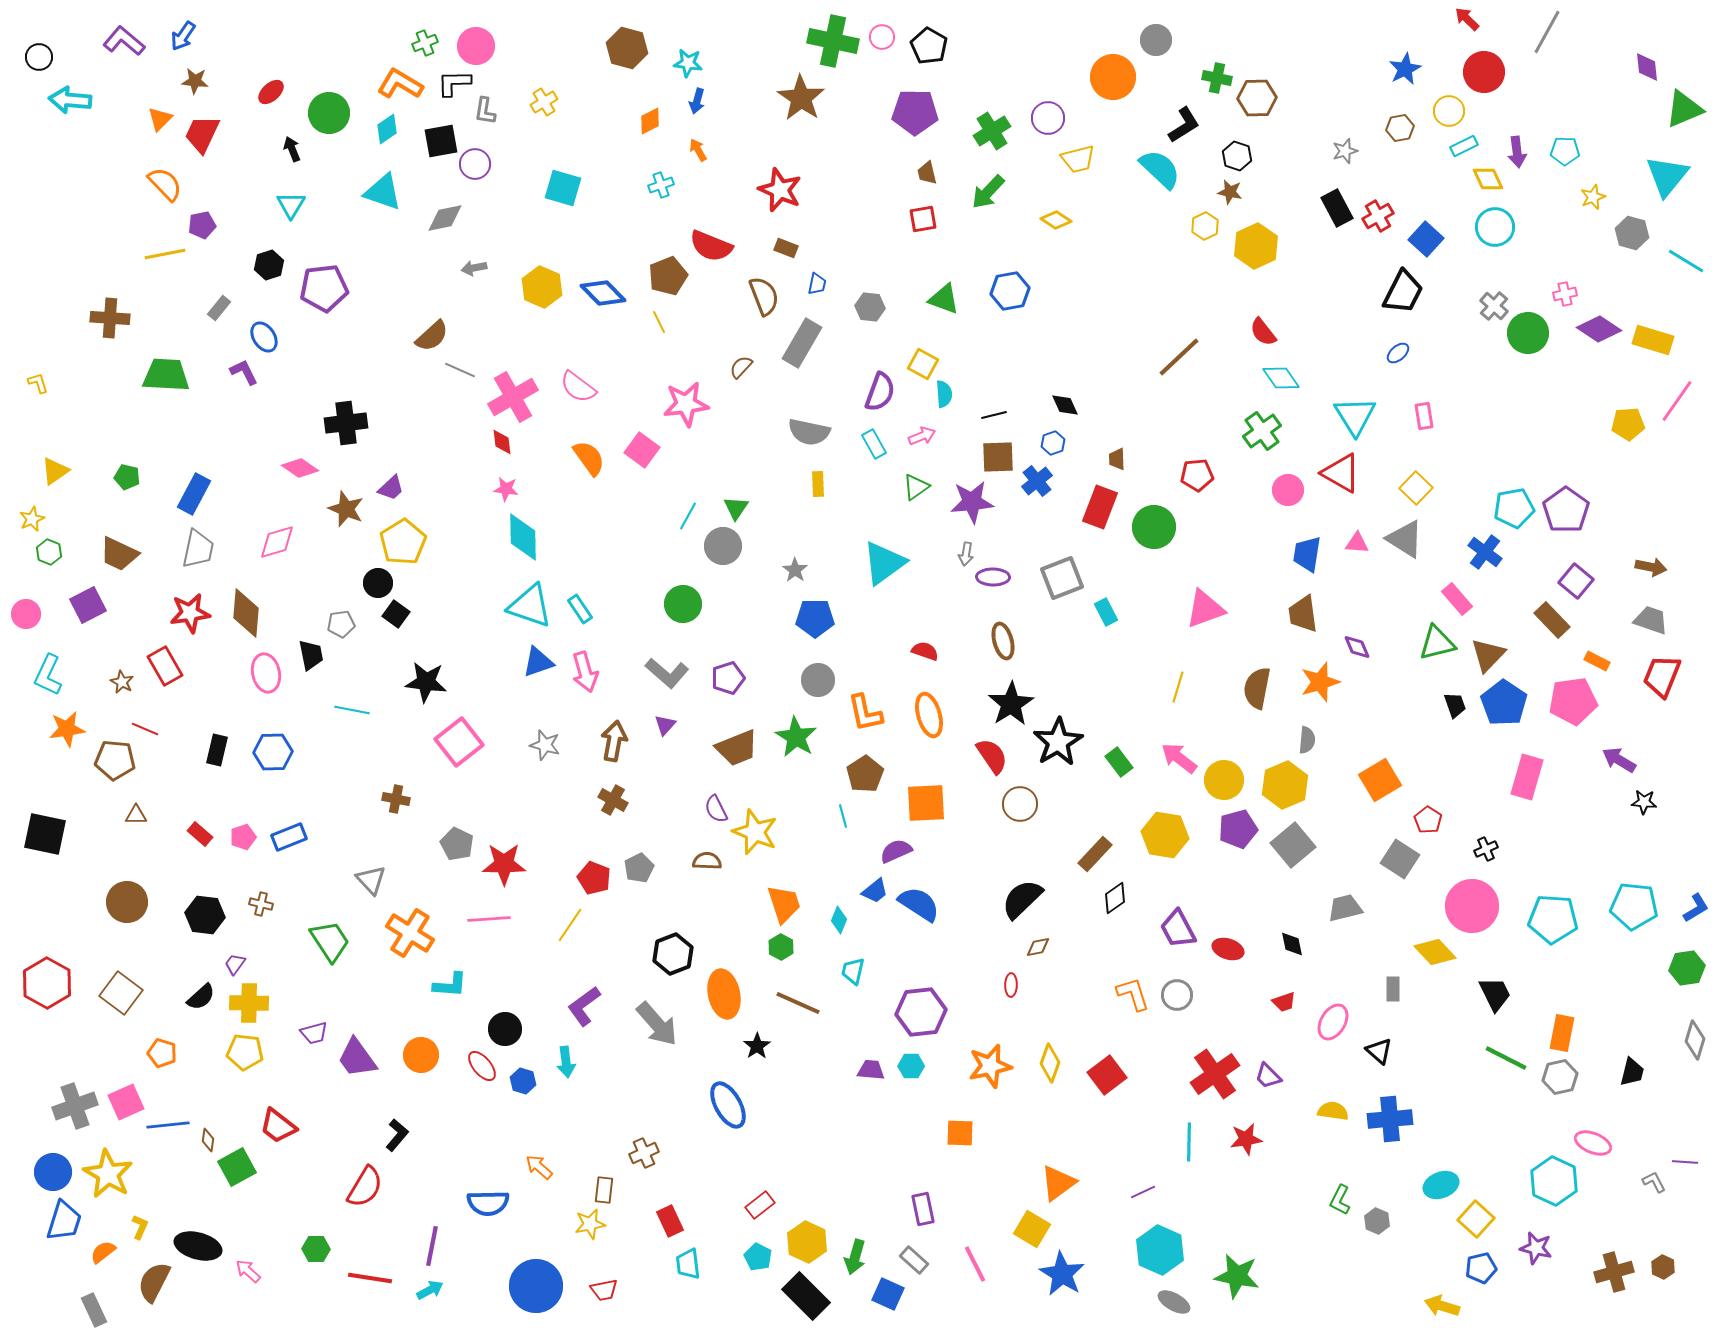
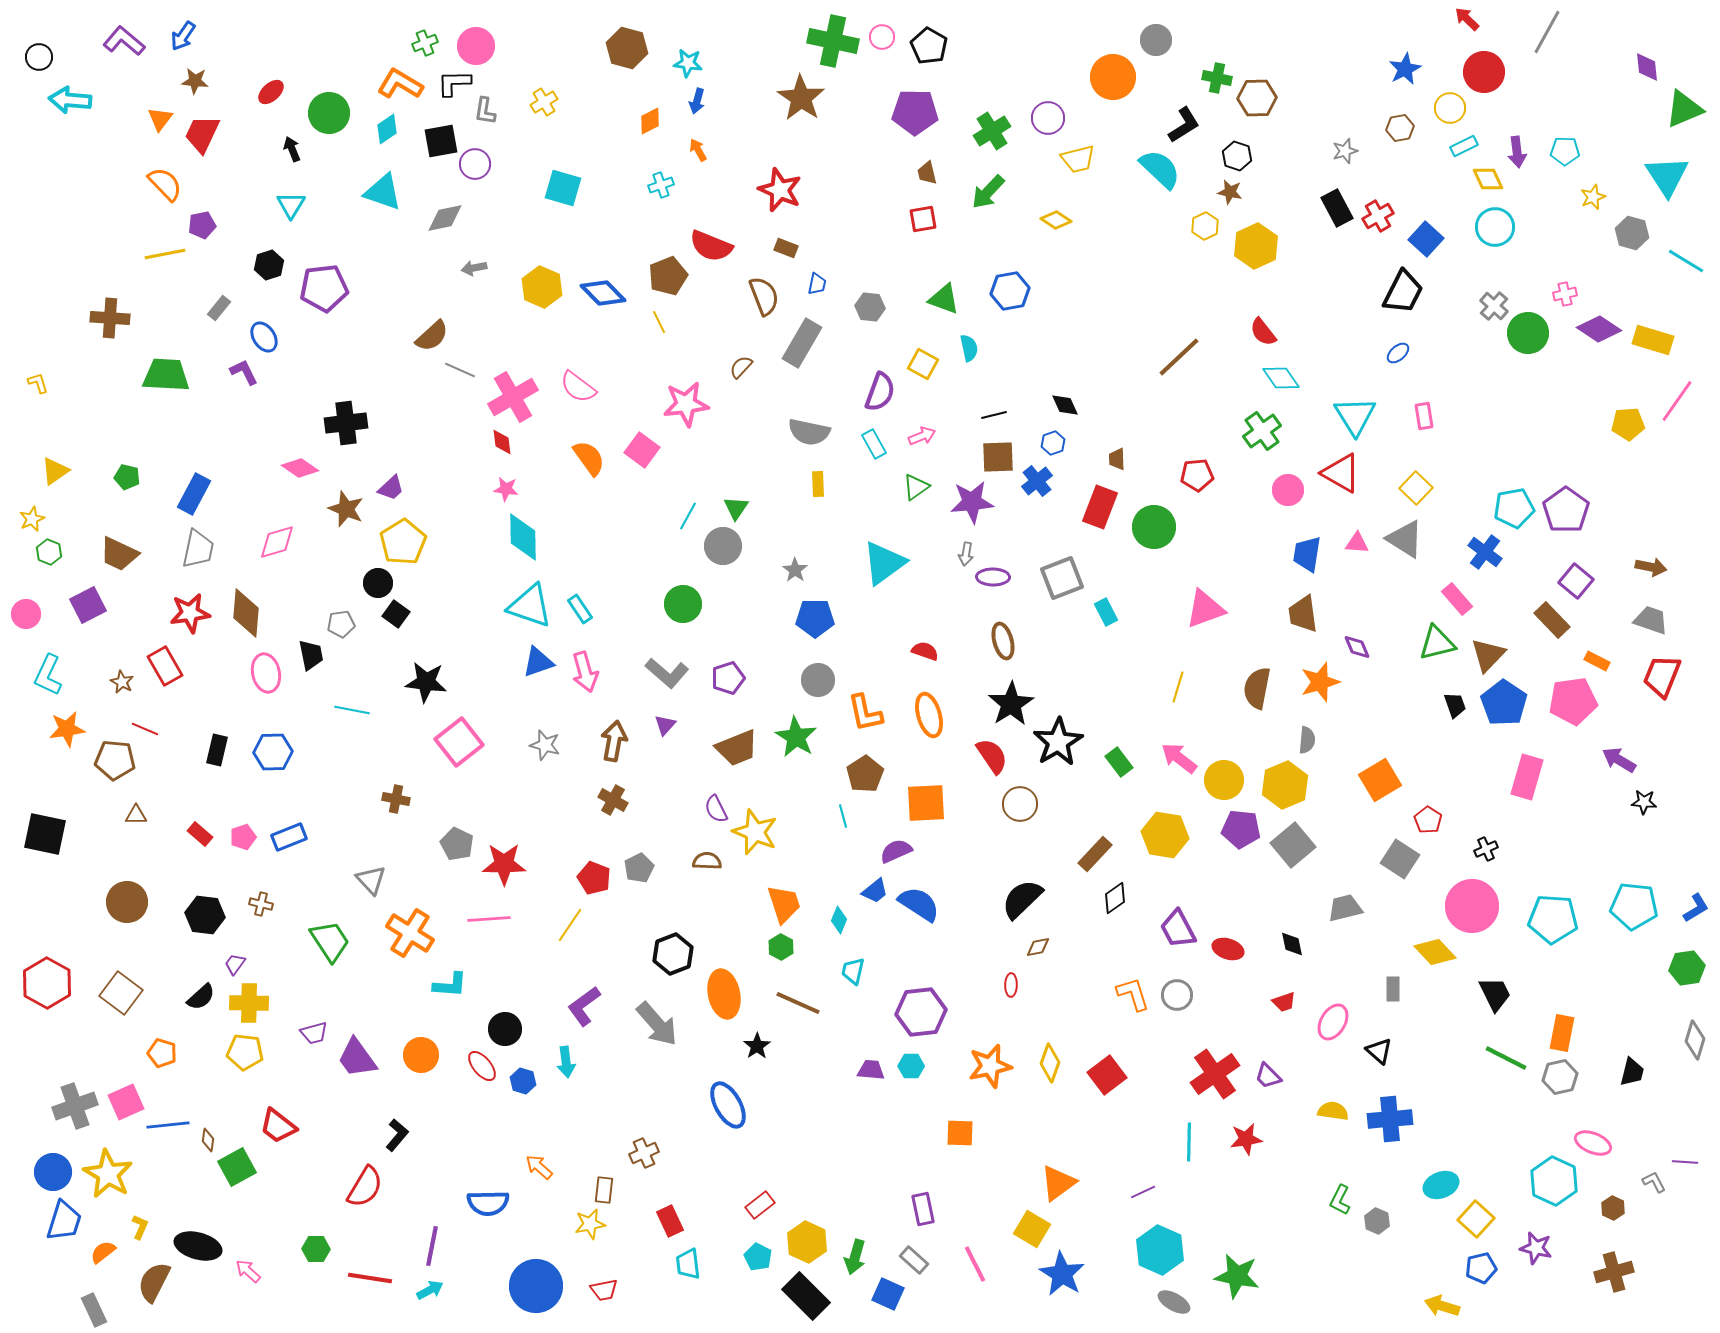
yellow circle at (1449, 111): moved 1 px right, 3 px up
orange triangle at (160, 119): rotated 8 degrees counterclockwise
cyan triangle at (1667, 176): rotated 12 degrees counterclockwise
cyan semicircle at (944, 394): moved 25 px right, 46 px up; rotated 8 degrees counterclockwise
purple pentagon at (1238, 829): moved 3 px right; rotated 21 degrees clockwise
brown hexagon at (1663, 1267): moved 50 px left, 59 px up
